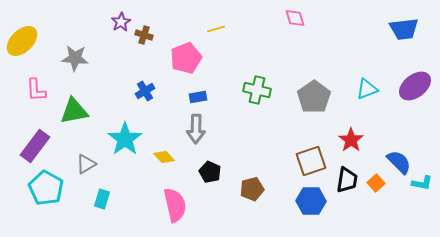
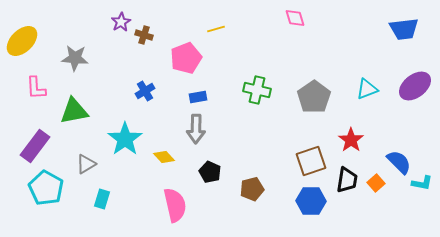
pink L-shape: moved 2 px up
